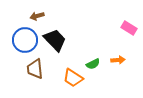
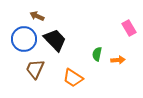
brown arrow: rotated 40 degrees clockwise
pink rectangle: rotated 28 degrees clockwise
blue circle: moved 1 px left, 1 px up
green semicircle: moved 4 px right, 10 px up; rotated 128 degrees clockwise
brown trapezoid: rotated 30 degrees clockwise
